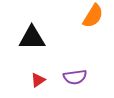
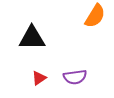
orange semicircle: moved 2 px right
red triangle: moved 1 px right, 2 px up
